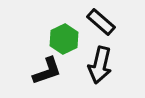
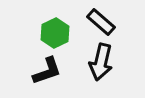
green hexagon: moved 9 px left, 6 px up
black arrow: moved 1 px right, 3 px up
